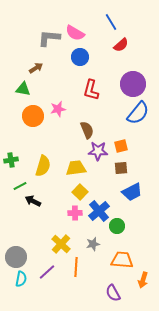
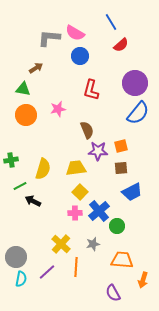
blue circle: moved 1 px up
purple circle: moved 2 px right, 1 px up
orange circle: moved 7 px left, 1 px up
yellow semicircle: moved 3 px down
